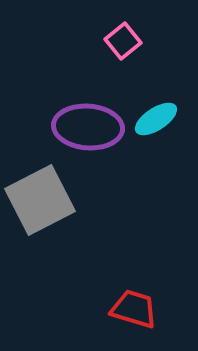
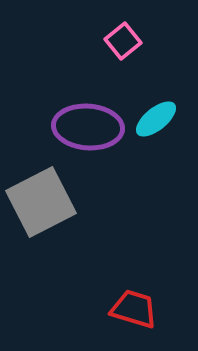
cyan ellipse: rotated 6 degrees counterclockwise
gray square: moved 1 px right, 2 px down
